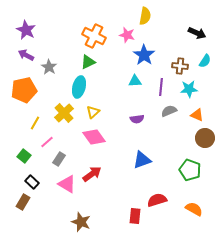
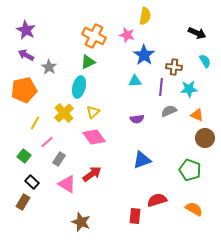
cyan semicircle: rotated 64 degrees counterclockwise
brown cross: moved 6 px left, 1 px down
